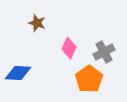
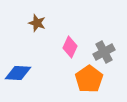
pink diamond: moved 1 px right, 1 px up
